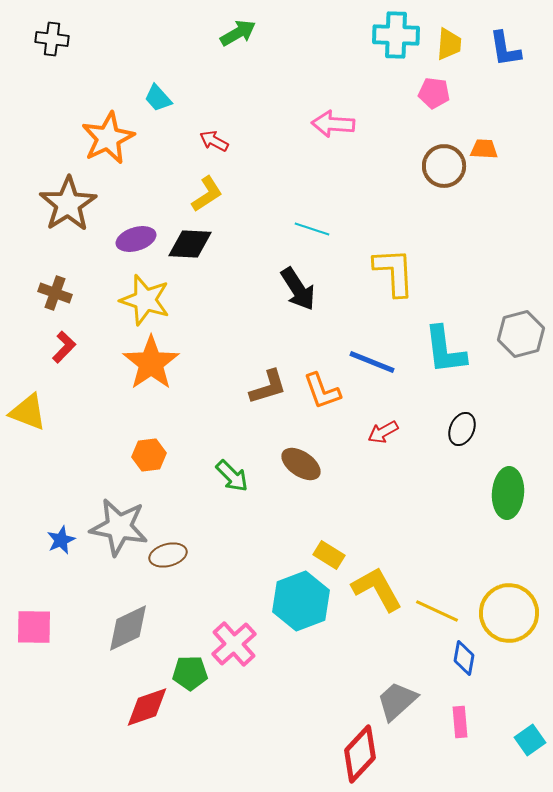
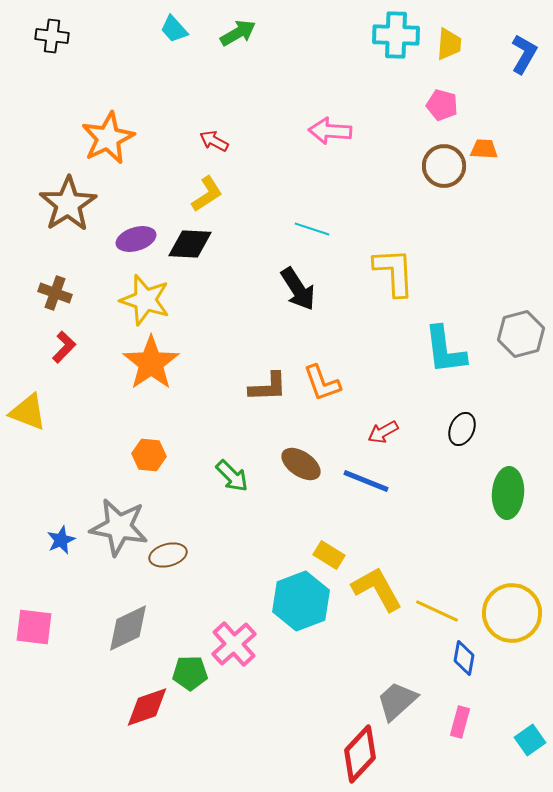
black cross at (52, 39): moved 3 px up
blue L-shape at (505, 49): moved 19 px right, 5 px down; rotated 141 degrees counterclockwise
pink pentagon at (434, 93): moved 8 px right, 12 px down; rotated 8 degrees clockwise
cyan trapezoid at (158, 98): moved 16 px right, 69 px up
pink arrow at (333, 124): moved 3 px left, 7 px down
blue line at (372, 362): moved 6 px left, 119 px down
brown L-shape at (268, 387): rotated 15 degrees clockwise
orange L-shape at (322, 391): moved 8 px up
orange hexagon at (149, 455): rotated 12 degrees clockwise
yellow circle at (509, 613): moved 3 px right
pink square at (34, 627): rotated 6 degrees clockwise
pink rectangle at (460, 722): rotated 20 degrees clockwise
